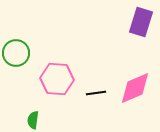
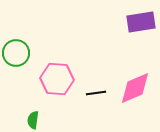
purple rectangle: rotated 64 degrees clockwise
